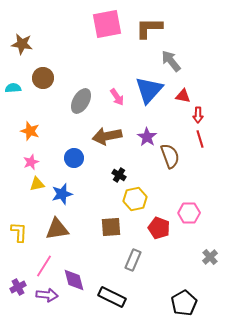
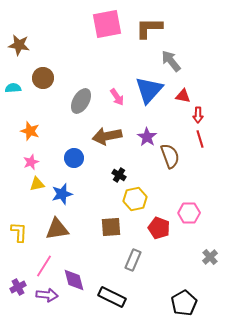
brown star: moved 3 px left, 1 px down
